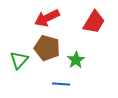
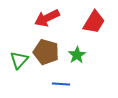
brown pentagon: moved 1 px left, 4 px down
green star: moved 1 px right, 5 px up
